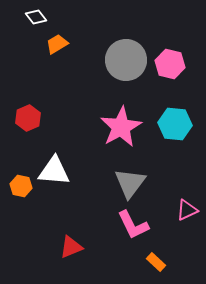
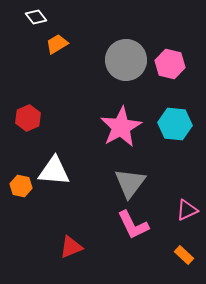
orange rectangle: moved 28 px right, 7 px up
